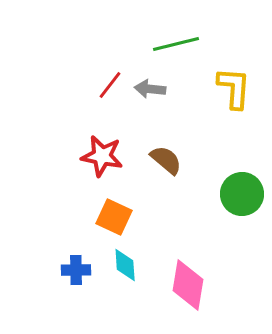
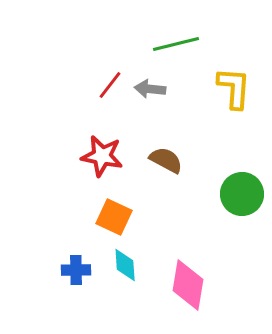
brown semicircle: rotated 12 degrees counterclockwise
